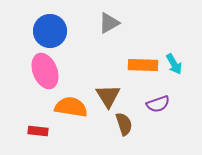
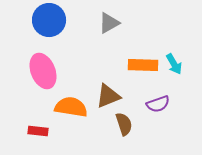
blue circle: moved 1 px left, 11 px up
pink ellipse: moved 2 px left
brown triangle: rotated 40 degrees clockwise
